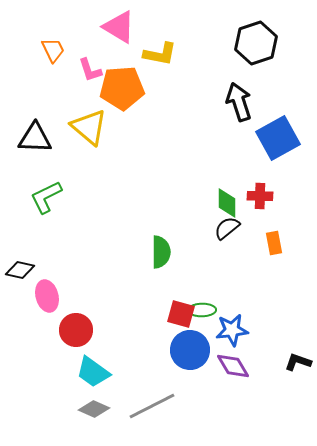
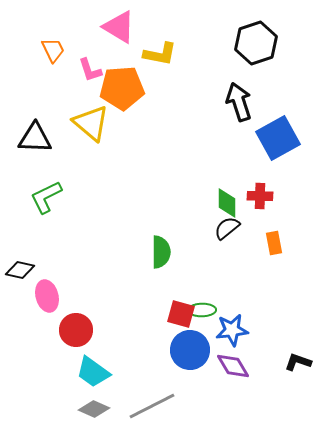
yellow triangle: moved 2 px right, 4 px up
